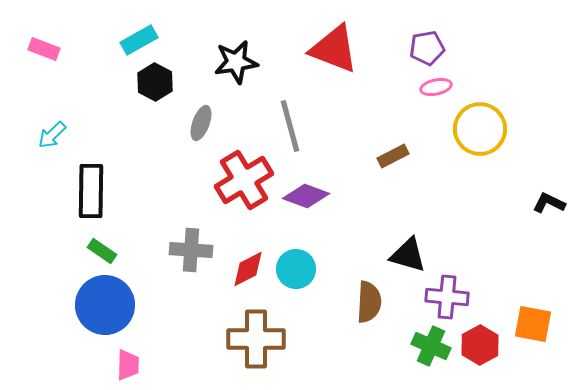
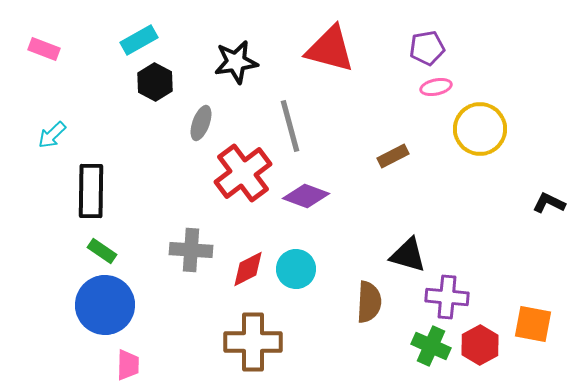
red triangle: moved 4 px left; rotated 6 degrees counterclockwise
red cross: moved 1 px left, 7 px up; rotated 6 degrees counterclockwise
brown cross: moved 3 px left, 3 px down
